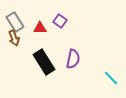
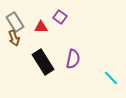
purple square: moved 4 px up
red triangle: moved 1 px right, 1 px up
black rectangle: moved 1 px left
